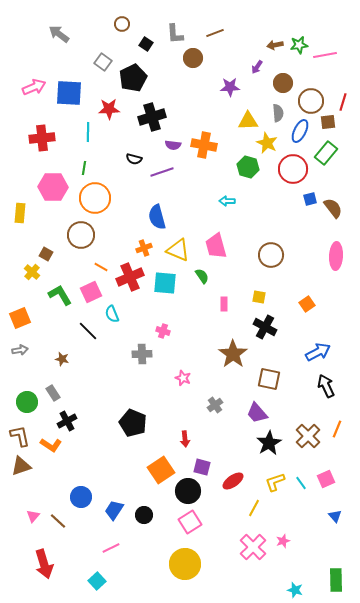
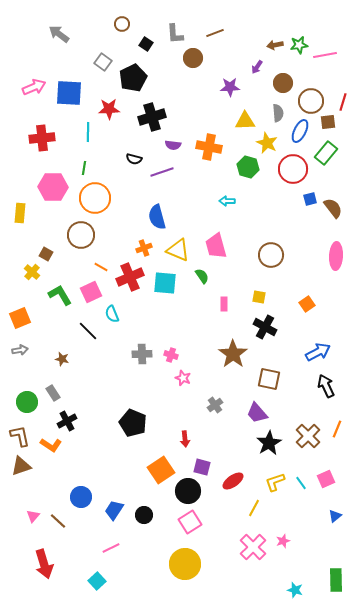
yellow triangle at (248, 121): moved 3 px left
orange cross at (204, 145): moved 5 px right, 2 px down
pink cross at (163, 331): moved 8 px right, 24 px down
blue triangle at (335, 516): rotated 32 degrees clockwise
